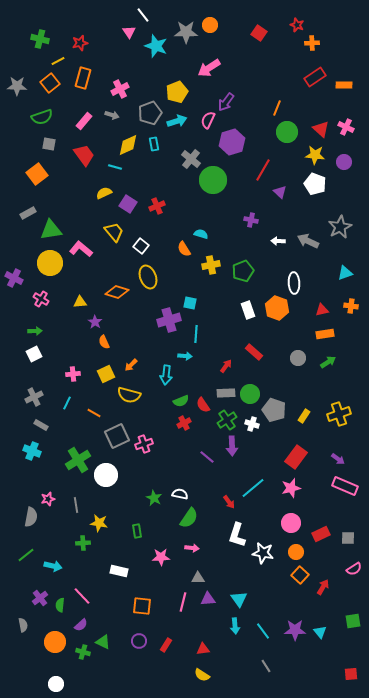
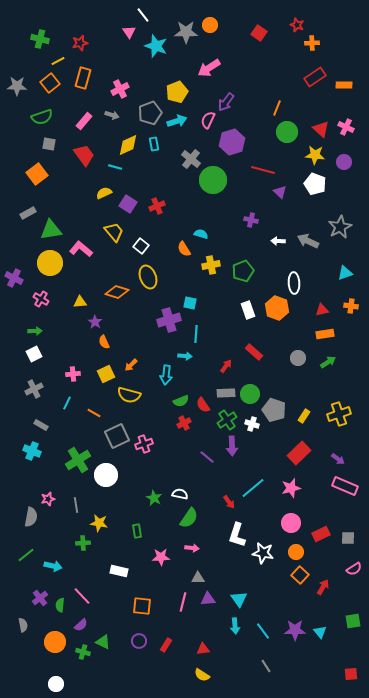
red line at (263, 170): rotated 75 degrees clockwise
gray cross at (34, 397): moved 8 px up
red rectangle at (296, 457): moved 3 px right, 4 px up; rotated 10 degrees clockwise
